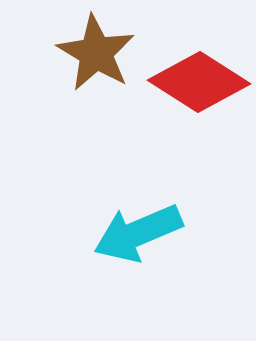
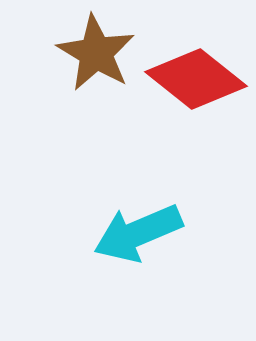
red diamond: moved 3 px left, 3 px up; rotated 6 degrees clockwise
